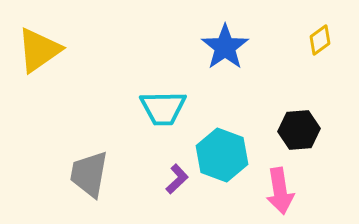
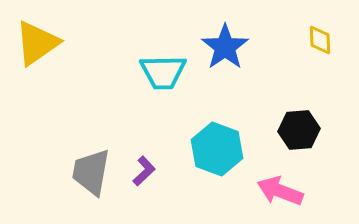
yellow diamond: rotated 56 degrees counterclockwise
yellow triangle: moved 2 px left, 7 px up
cyan trapezoid: moved 36 px up
cyan hexagon: moved 5 px left, 6 px up
gray trapezoid: moved 2 px right, 2 px up
purple L-shape: moved 33 px left, 8 px up
pink arrow: rotated 120 degrees clockwise
